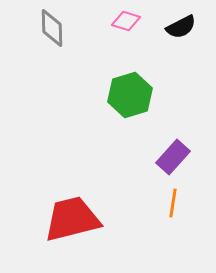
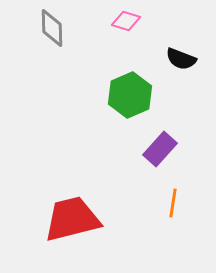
black semicircle: moved 32 px down; rotated 48 degrees clockwise
green hexagon: rotated 6 degrees counterclockwise
purple rectangle: moved 13 px left, 8 px up
